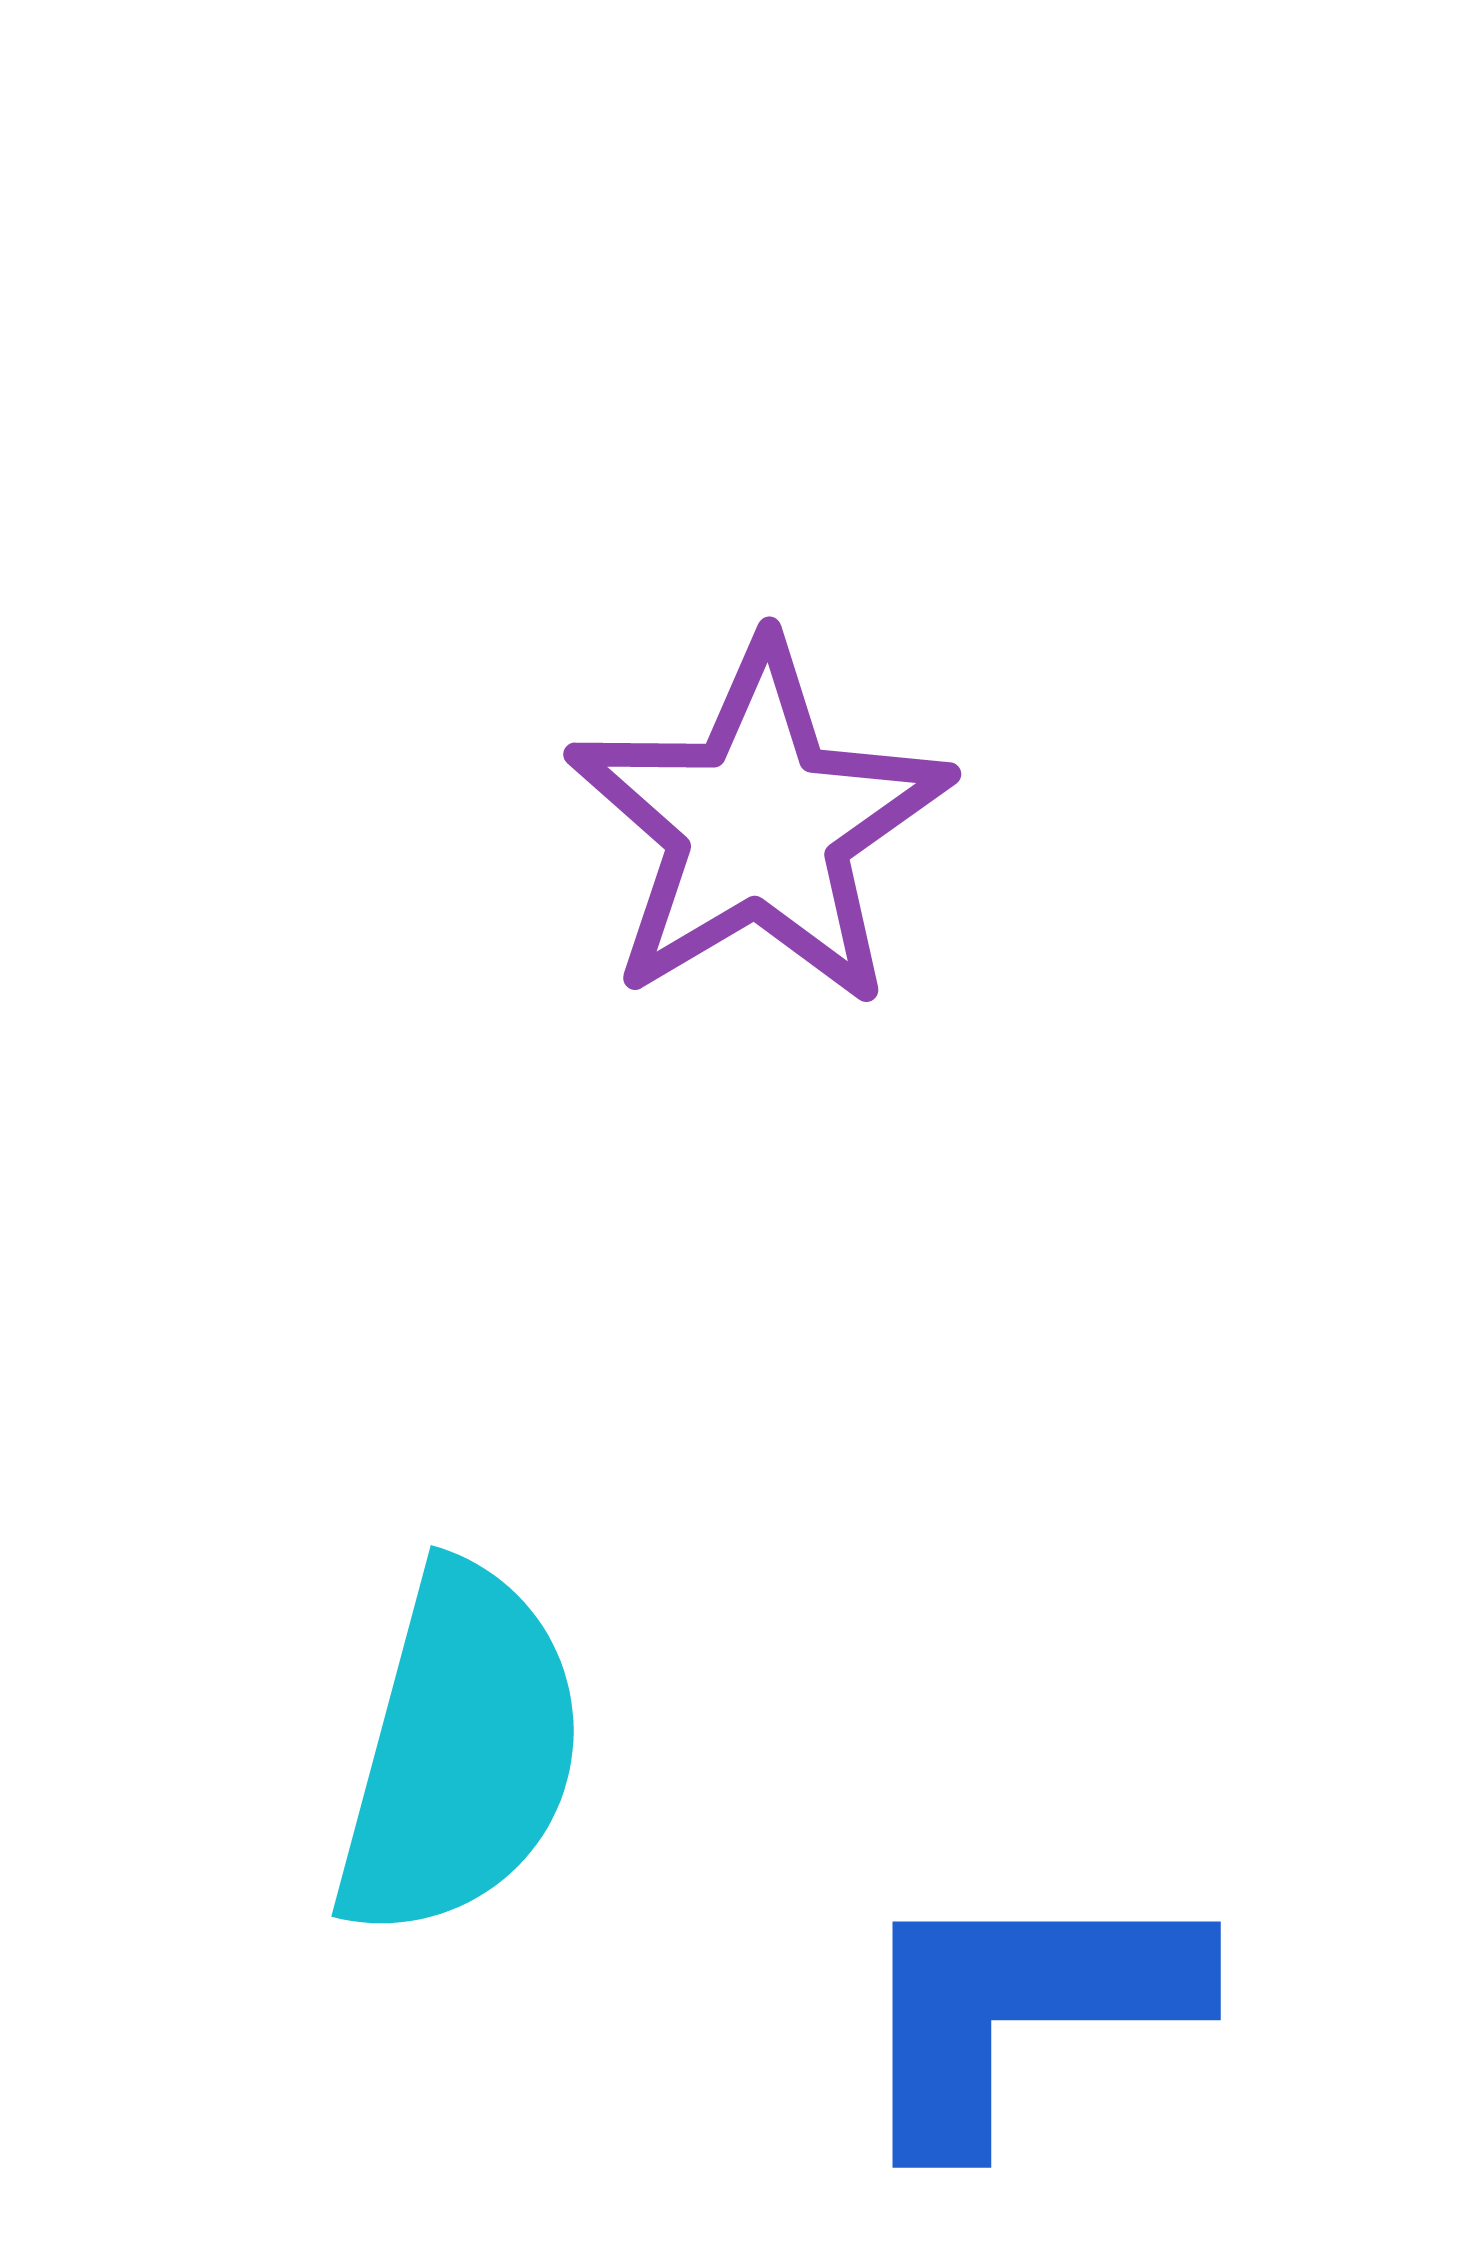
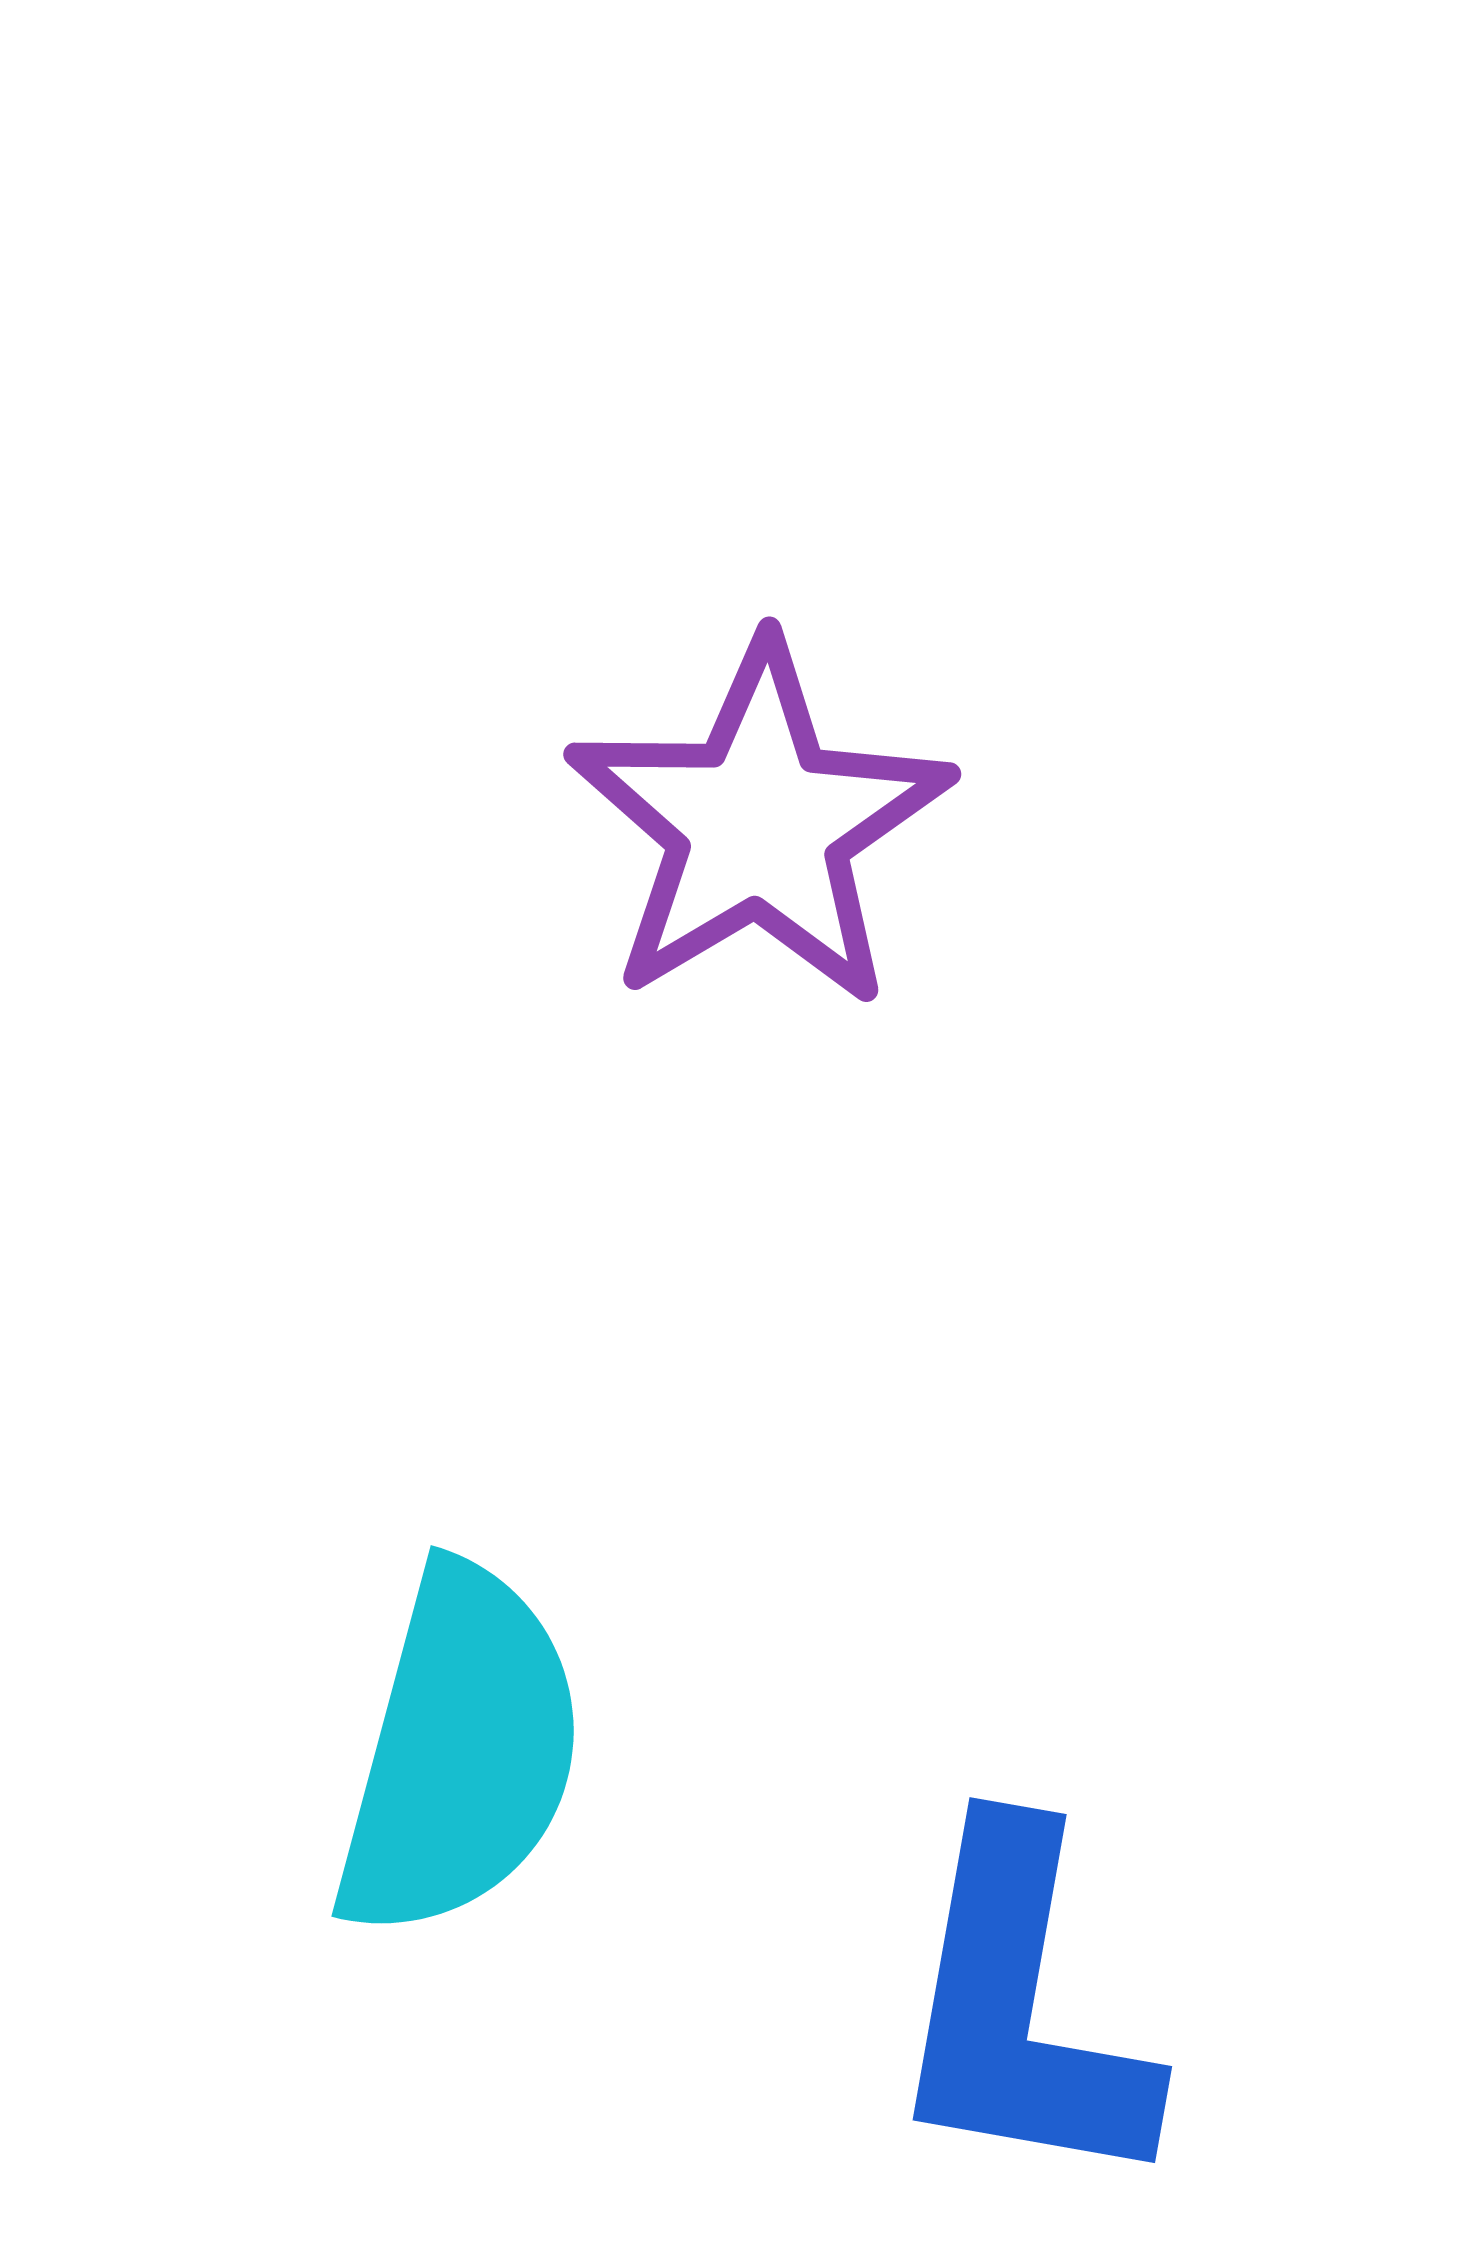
blue L-shape: rotated 80 degrees counterclockwise
